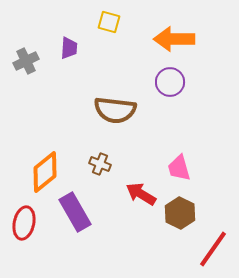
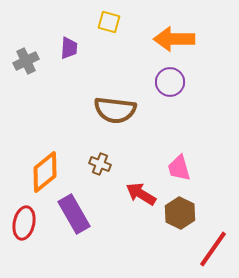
purple rectangle: moved 1 px left, 2 px down
